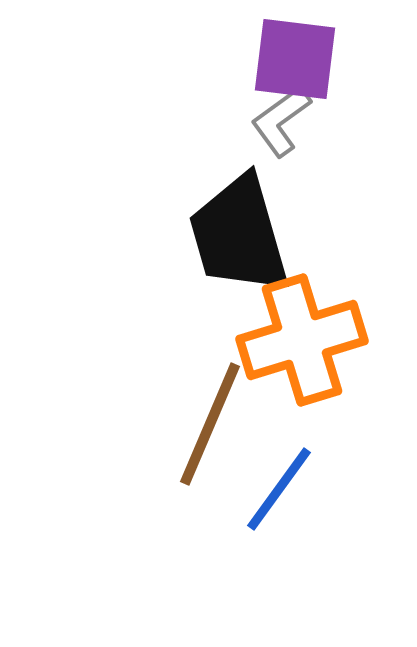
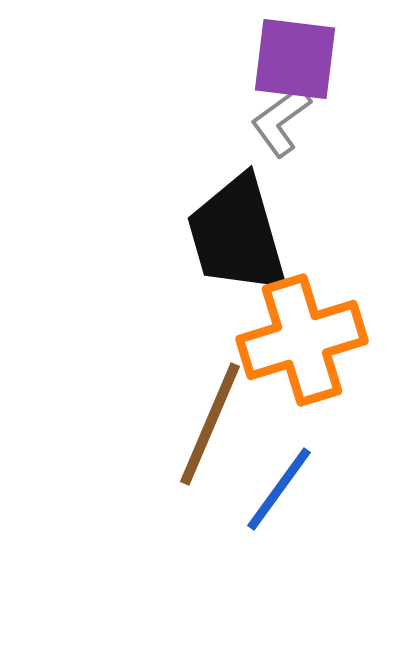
black trapezoid: moved 2 px left
